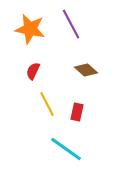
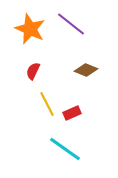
purple line: rotated 24 degrees counterclockwise
orange star: rotated 12 degrees clockwise
brown diamond: rotated 20 degrees counterclockwise
red rectangle: moved 5 px left, 1 px down; rotated 54 degrees clockwise
cyan line: moved 1 px left
